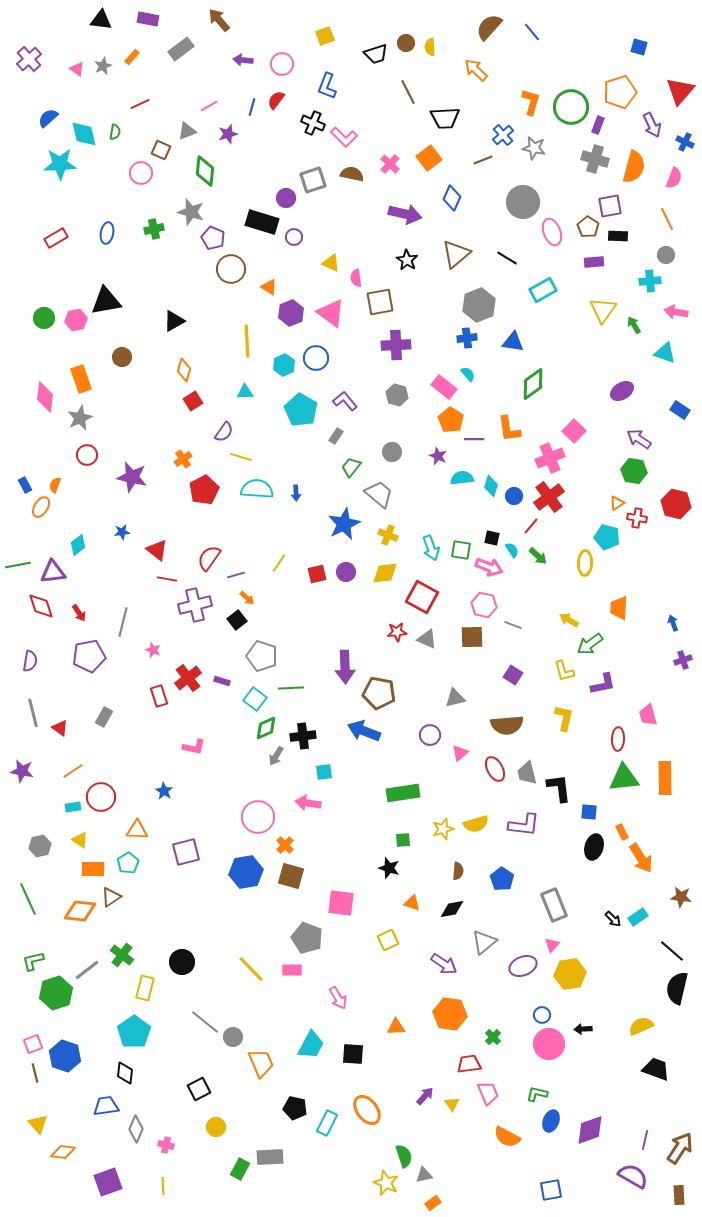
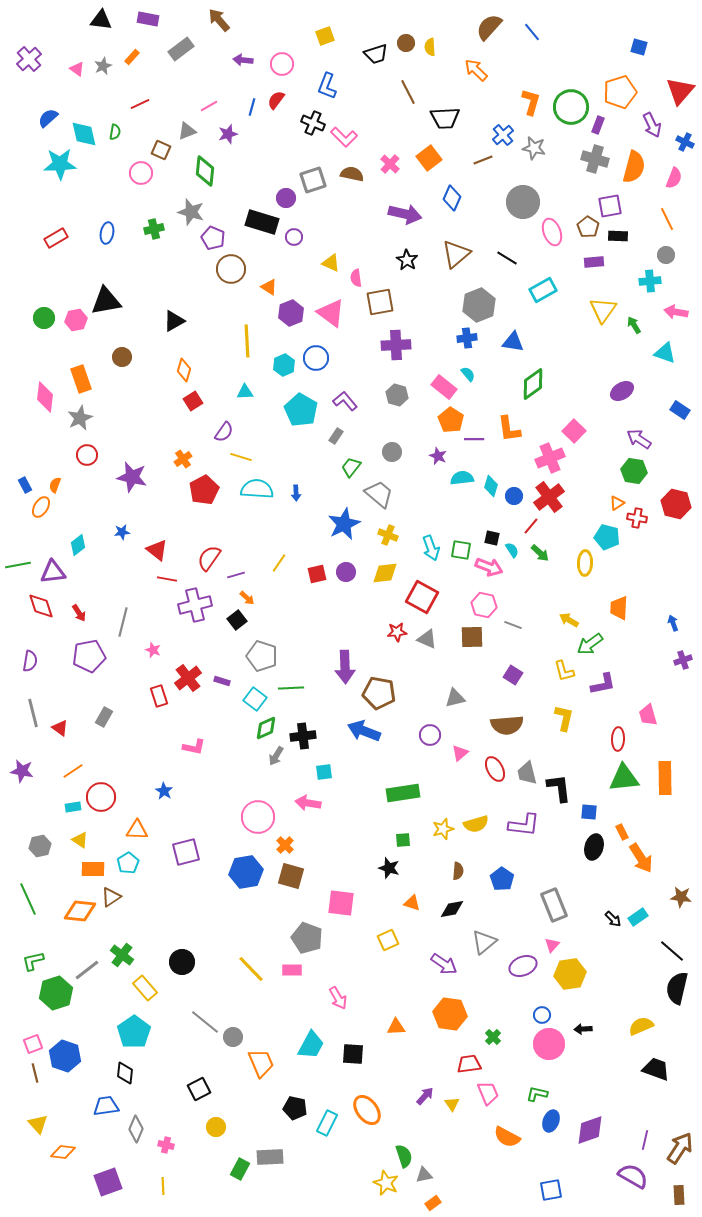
green arrow at (538, 556): moved 2 px right, 3 px up
yellow rectangle at (145, 988): rotated 55 degrees counterclockwise
